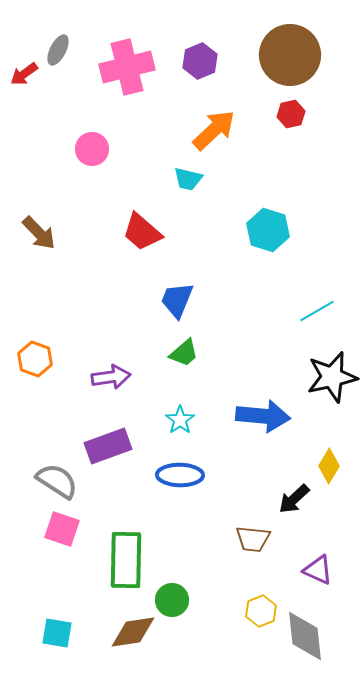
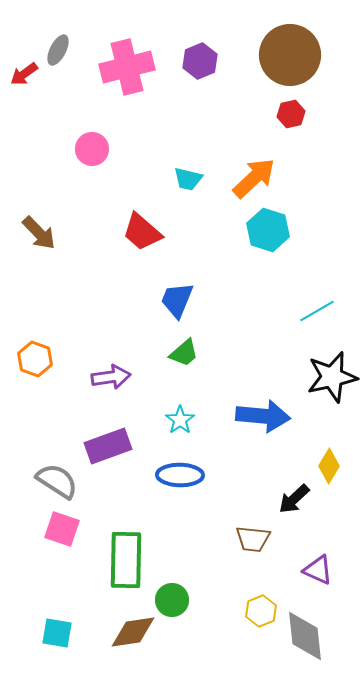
orange arrow: moved 40 px right, 48 px down
